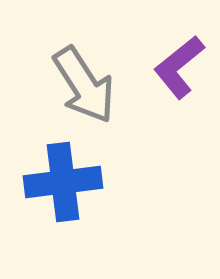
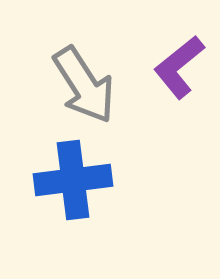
blue cross: moved 10 px right, 2 px up
